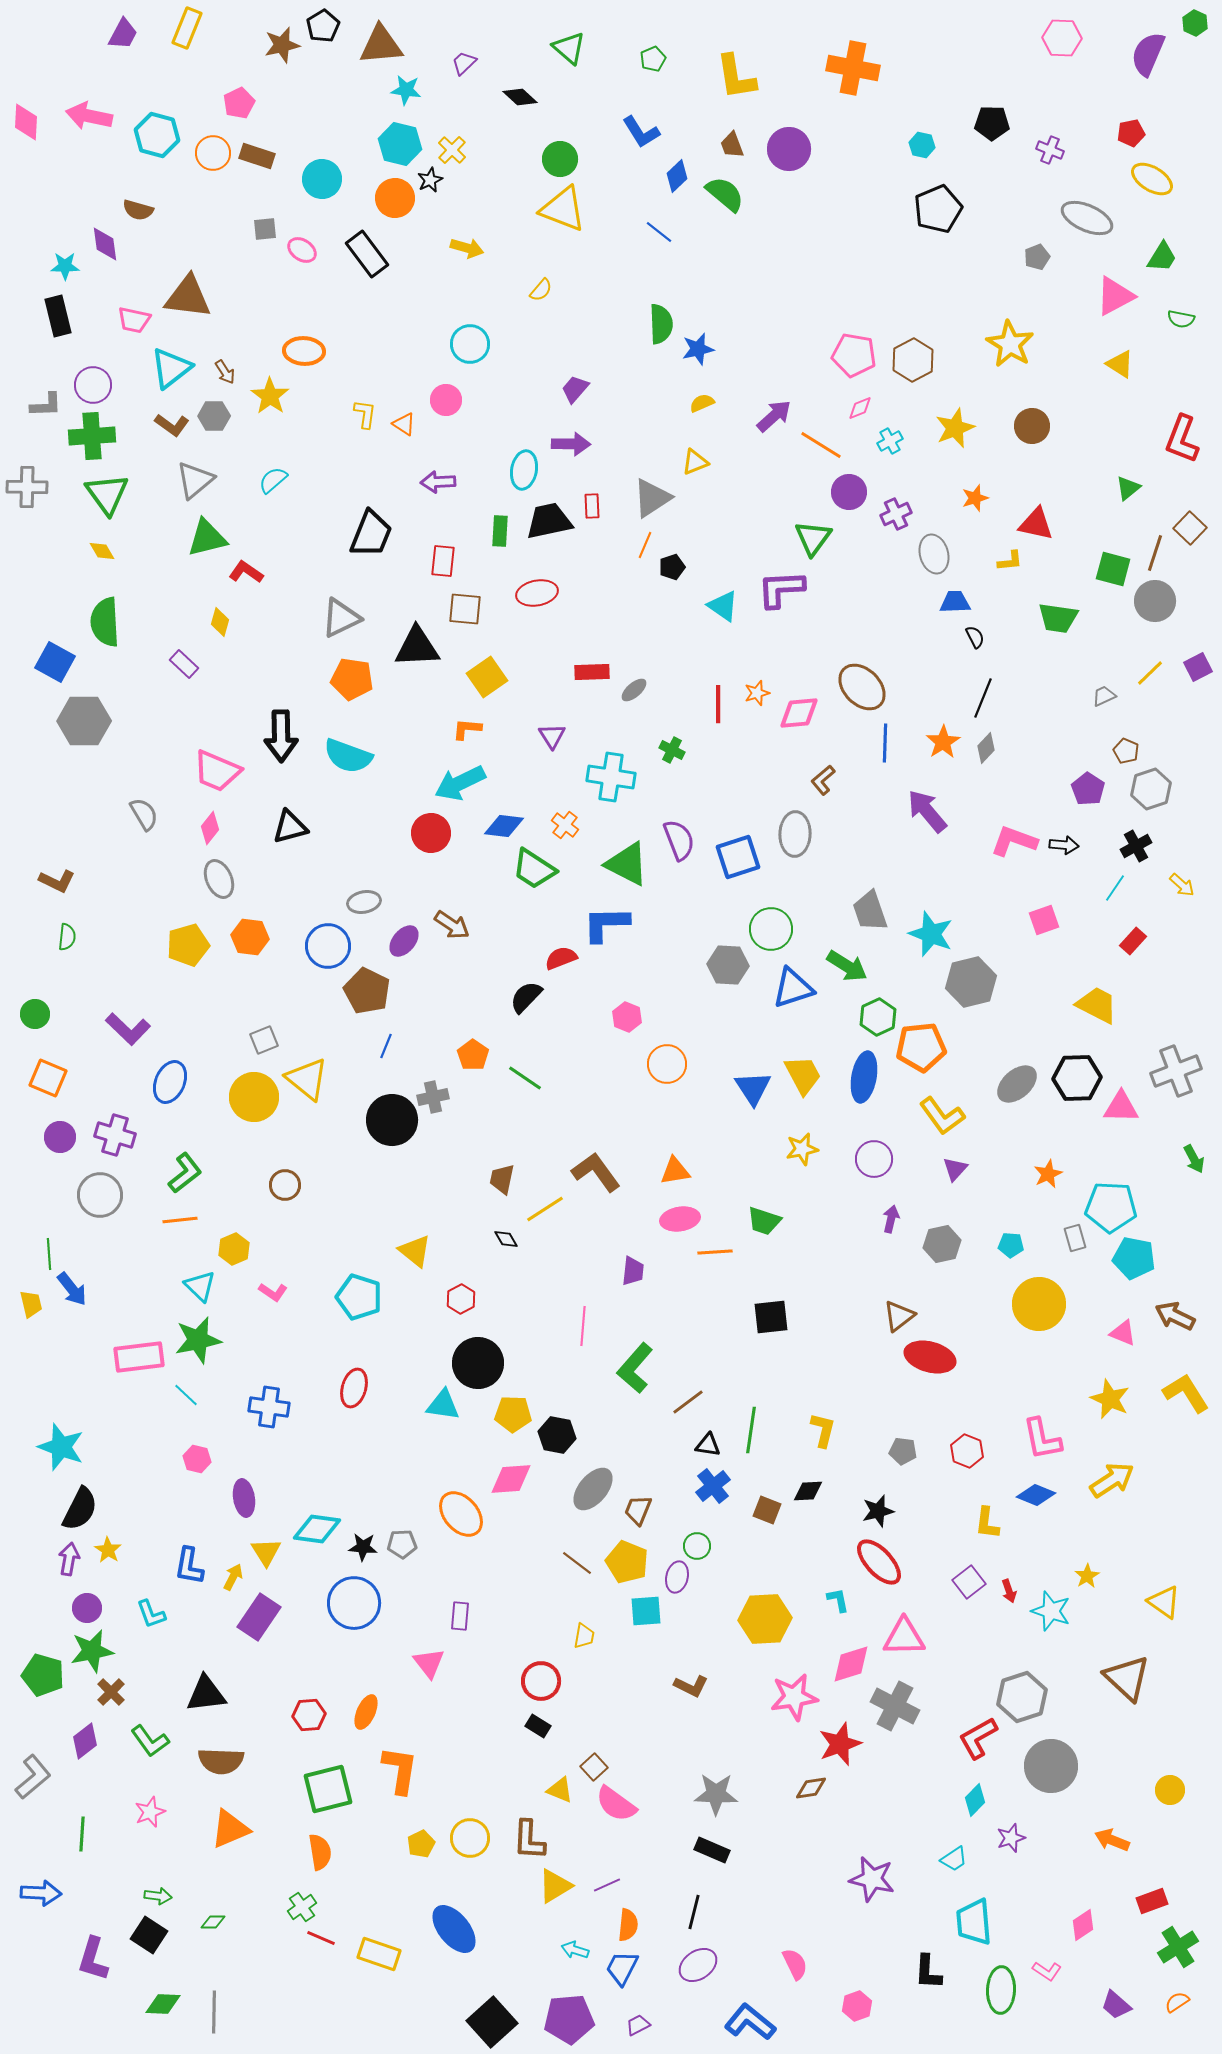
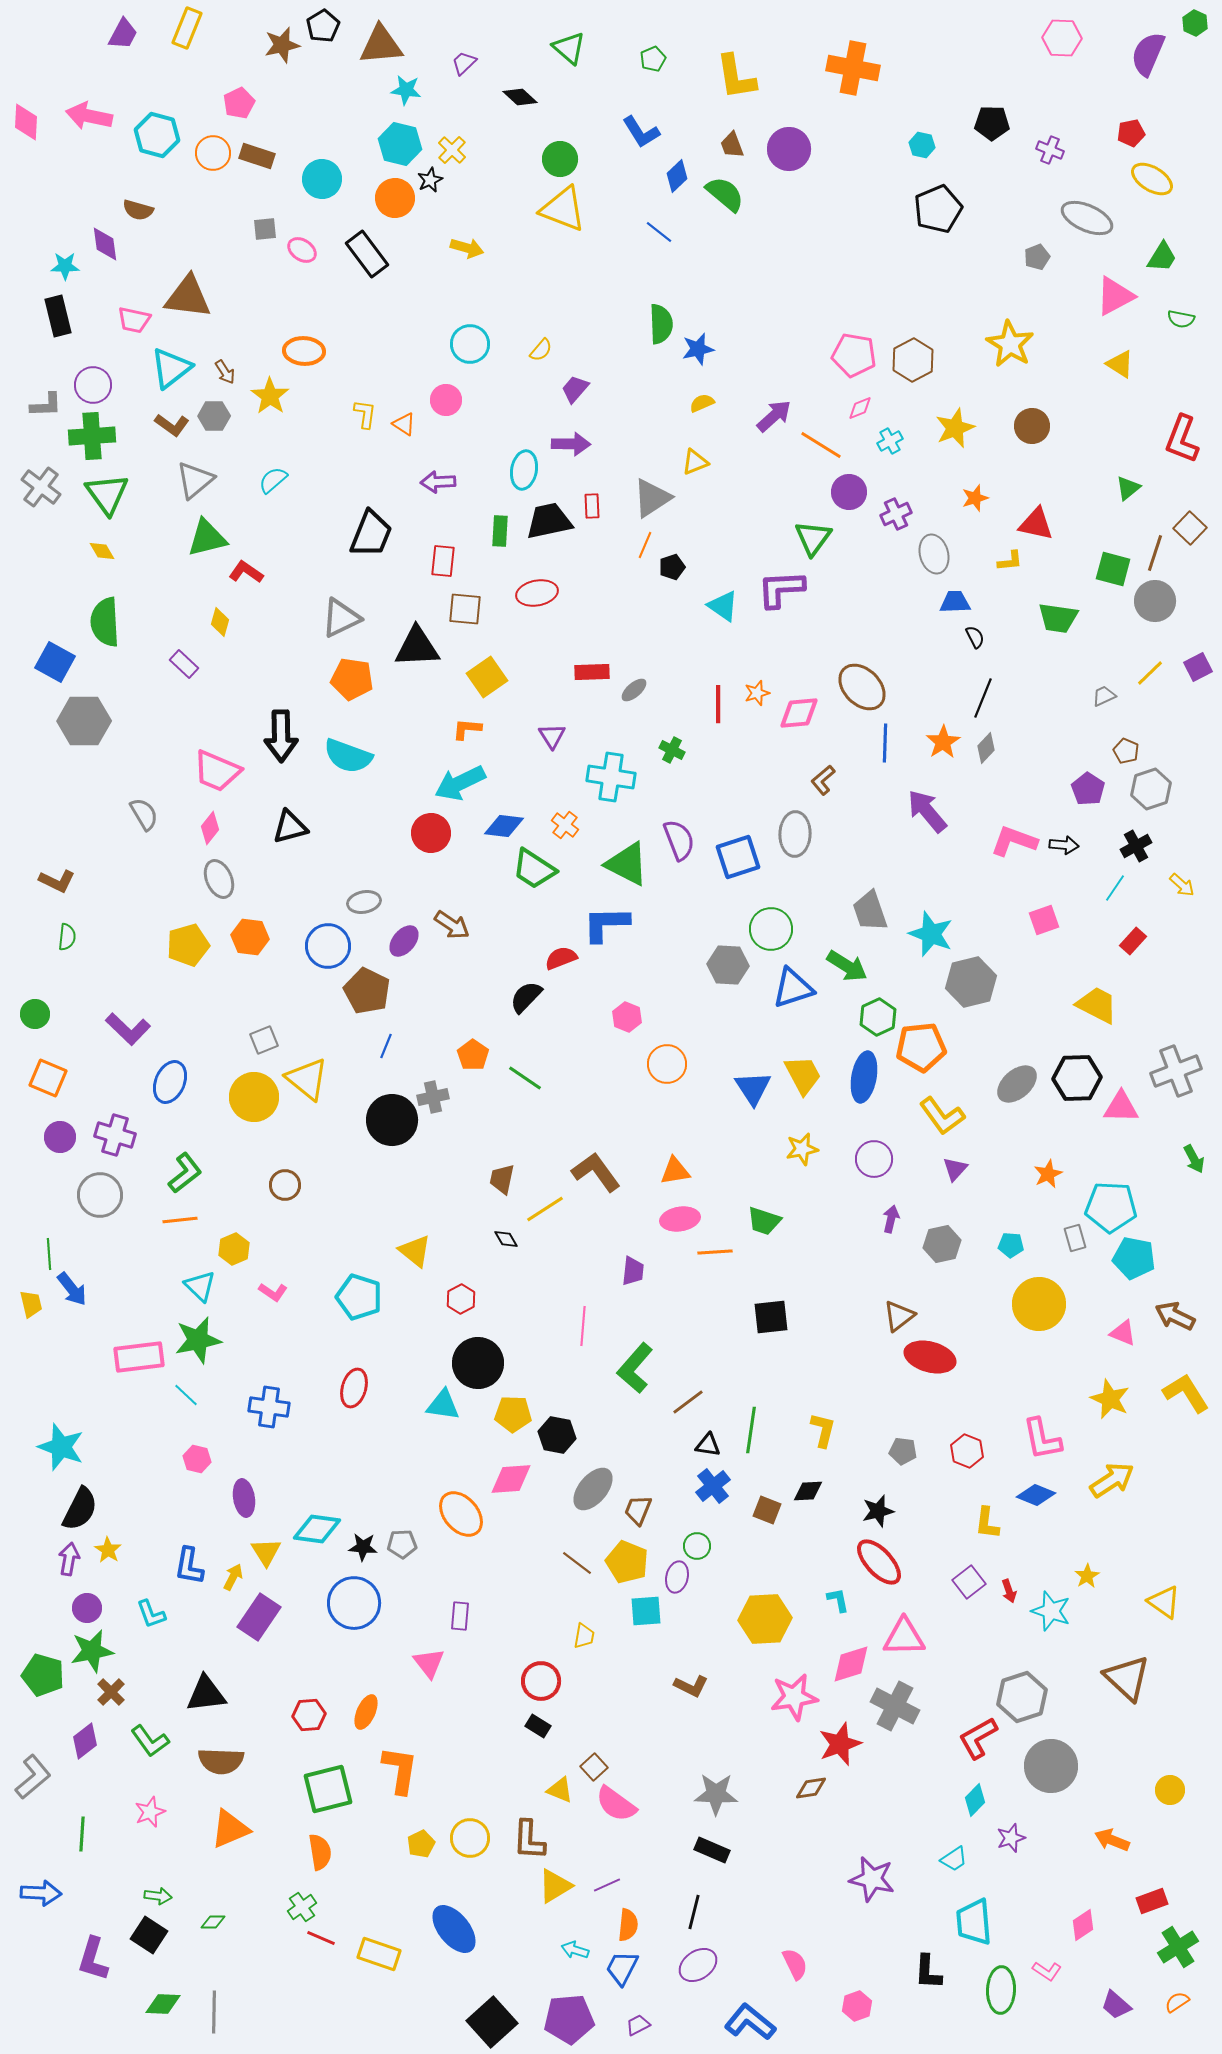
yellow semicircle at (541, 290): moved 60 px down
gray cross at (27, 487): moved 14 px right; rotated 36 degrees clockwise
